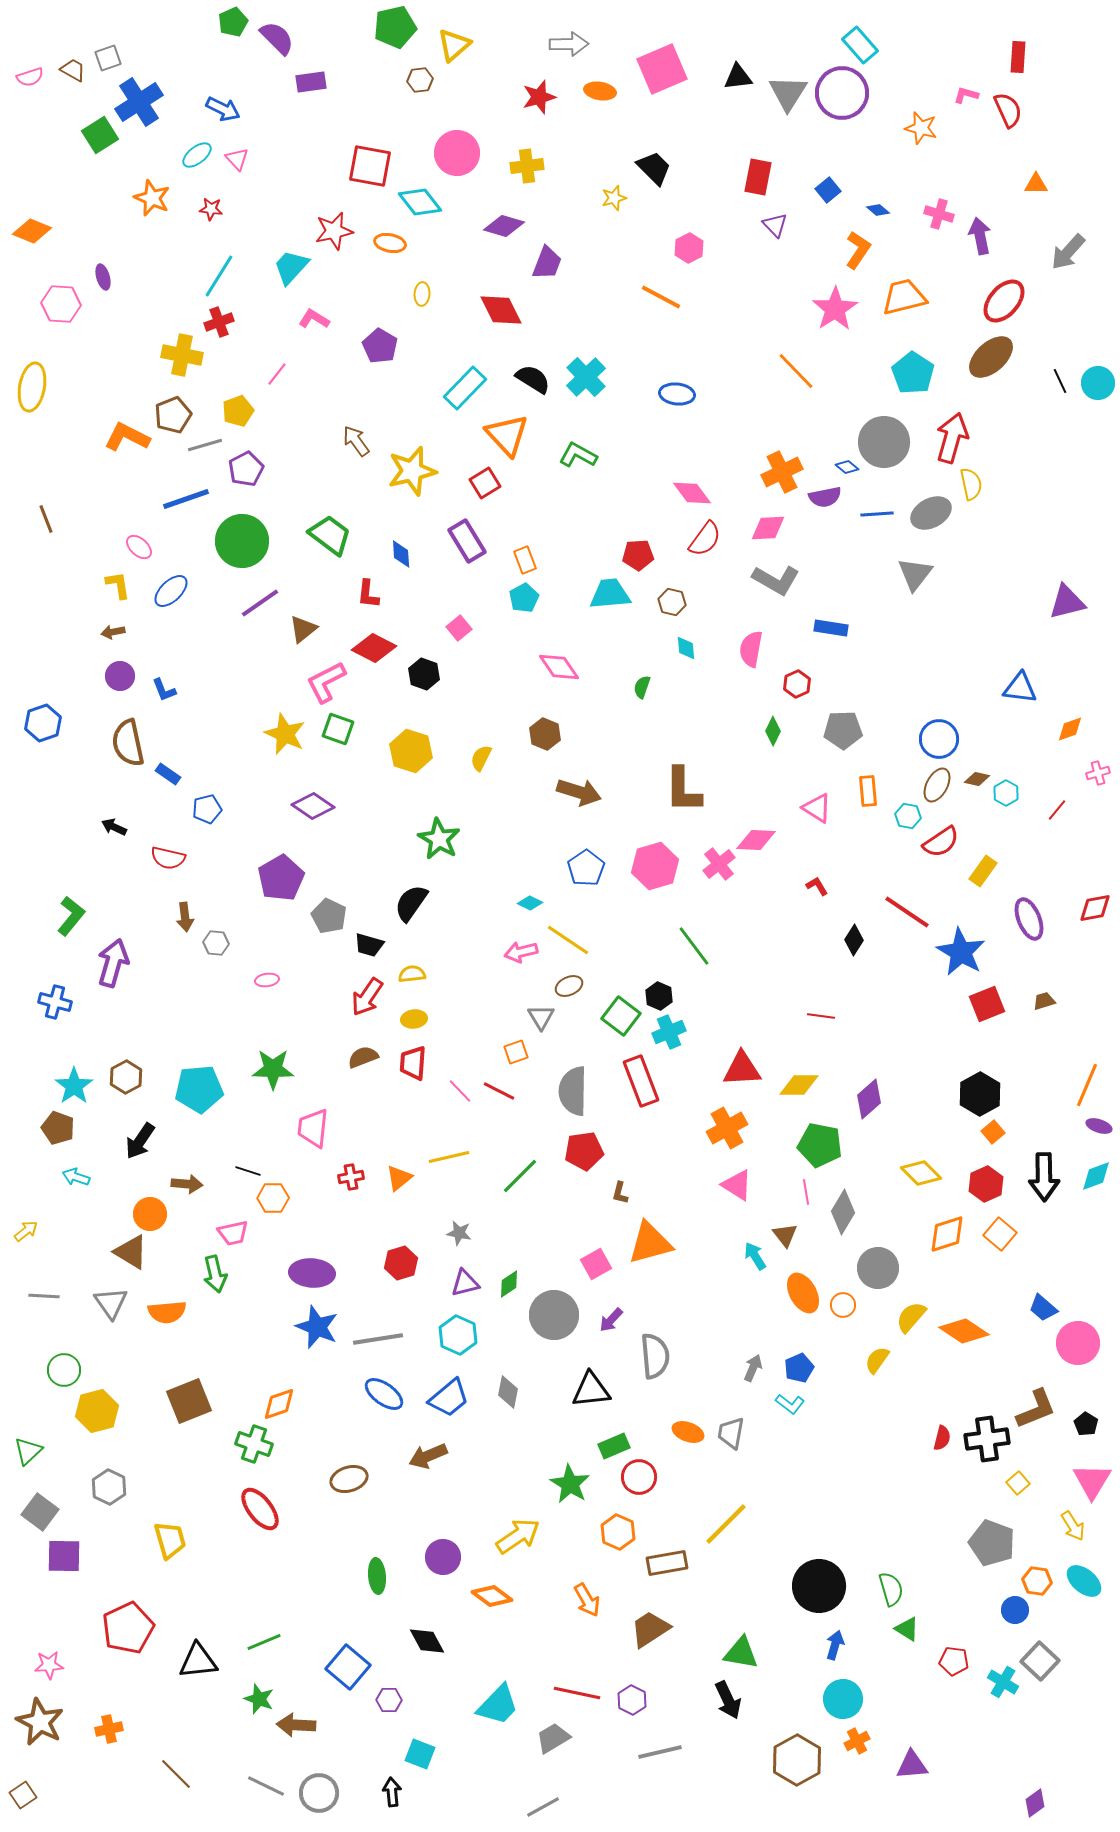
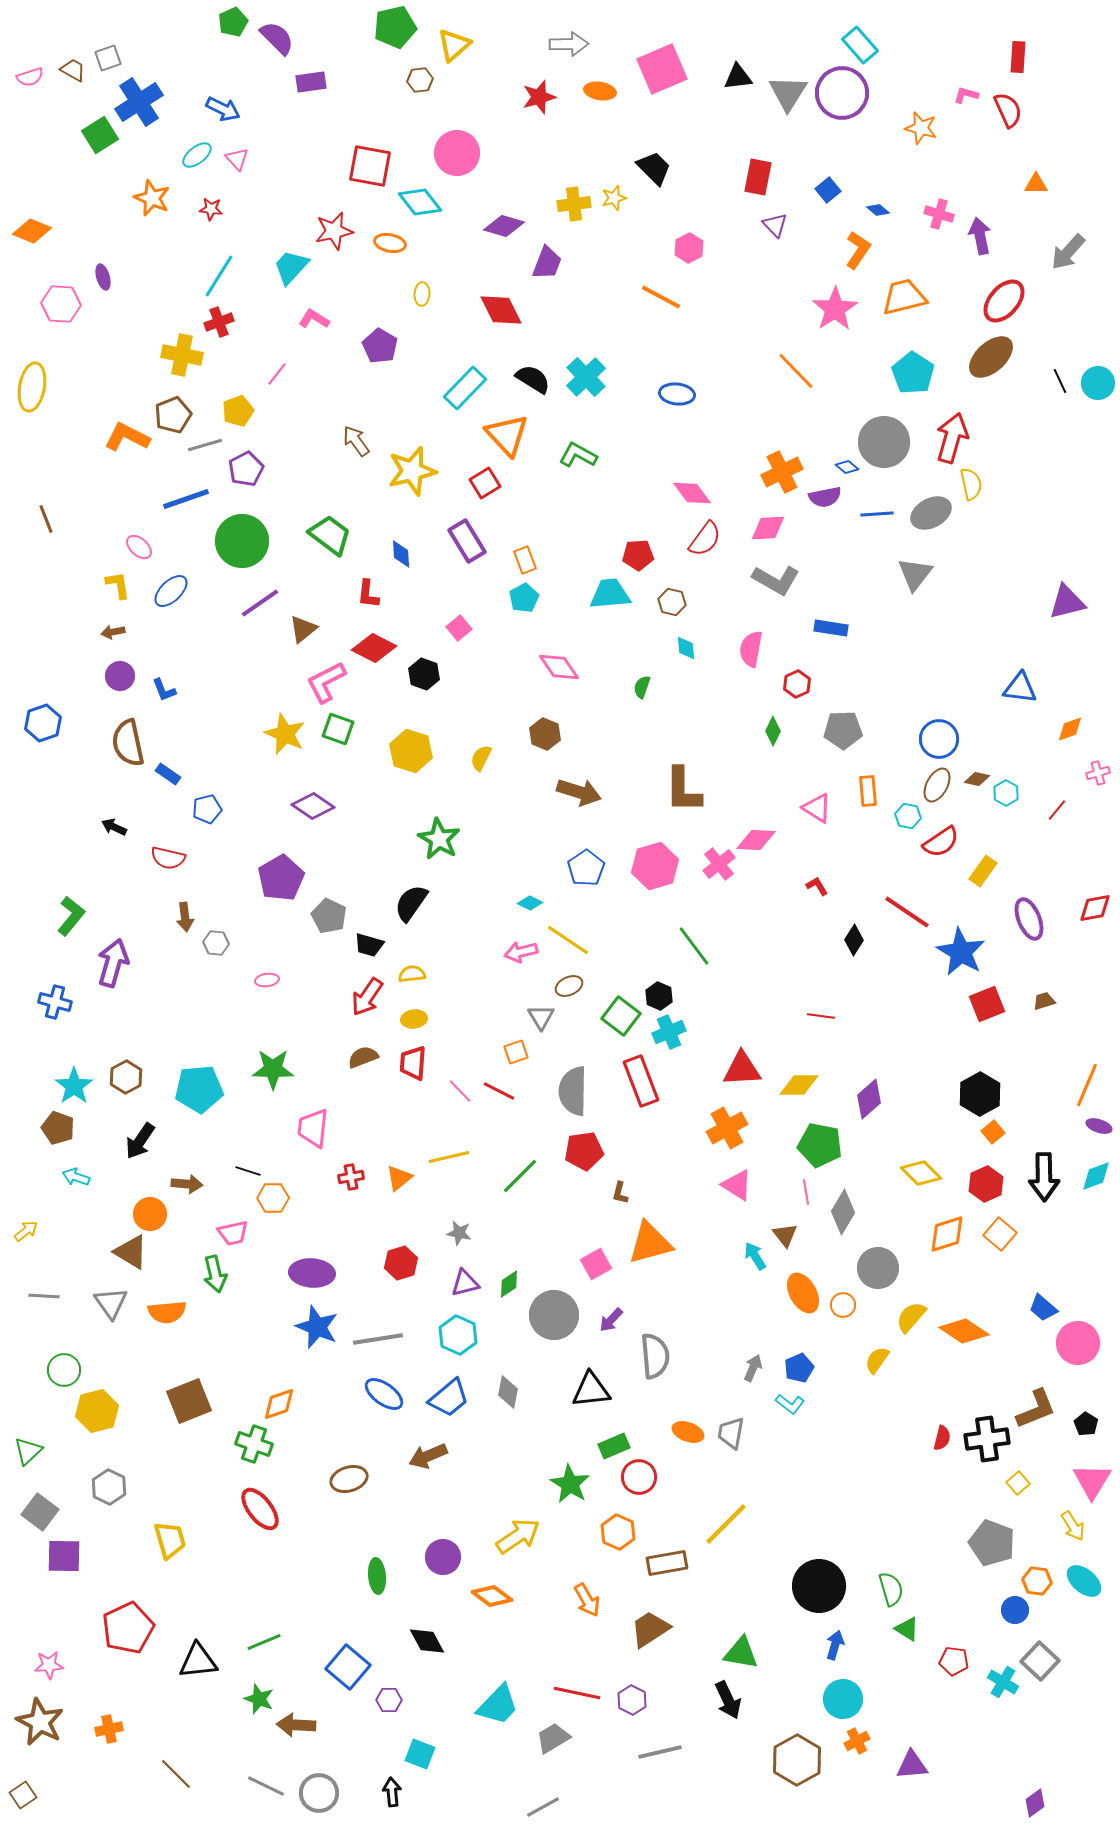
yellow cross at (527, 166): moved 47 px right, 38 px down
